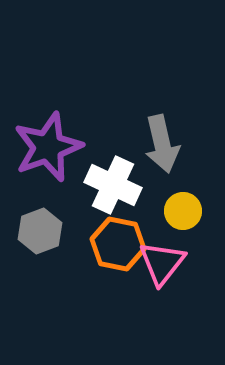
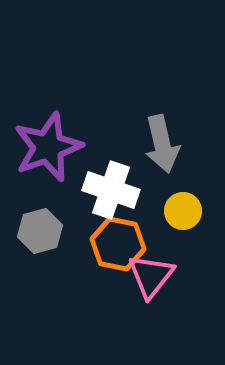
white cross: moved 2 px left, 5 px down; rotated 6 degrees counterclockwise
gray hexagon: rotated 6 degrees clockwise
pink triangle: moved 11 px left, 13 px down
